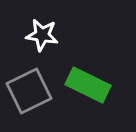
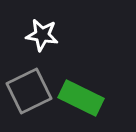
green rectangle: moved 7 px left, 13 px down
